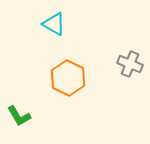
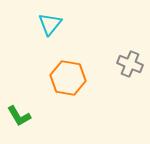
cyan triangle: moved 4 px left; rotated 40 degrees clockwise
orange hexagon: rotated 16 degrees counterclockwise
